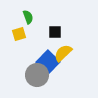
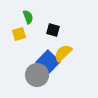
black square: moved 2 px left, 2 px up; rotated 16 degrees clockwise
